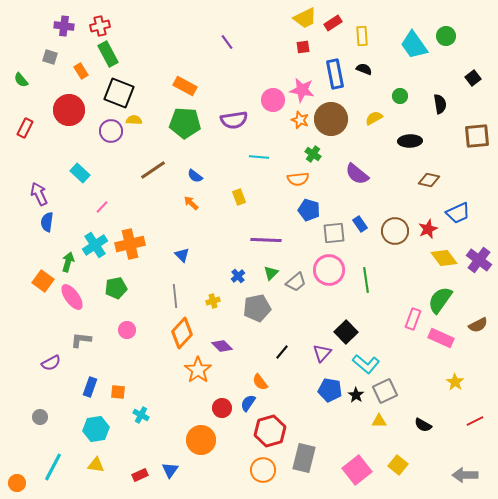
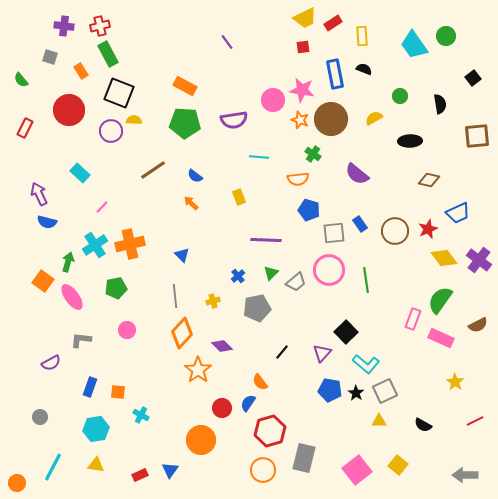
blue semicircle at (47, 222): rotated 84 degrees counterclockwise
black star at (356, 395): moved 2 px up
